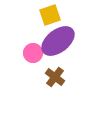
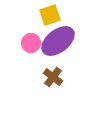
pink circle: moved 2 px left, 10 px up
brown cross: moved 2 px left
